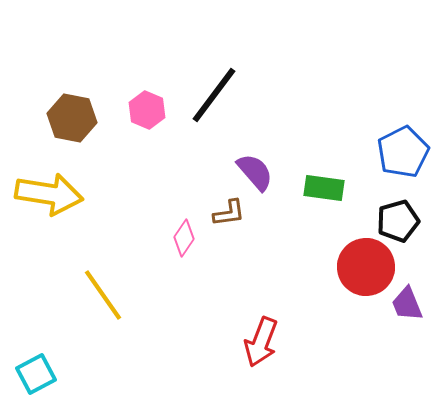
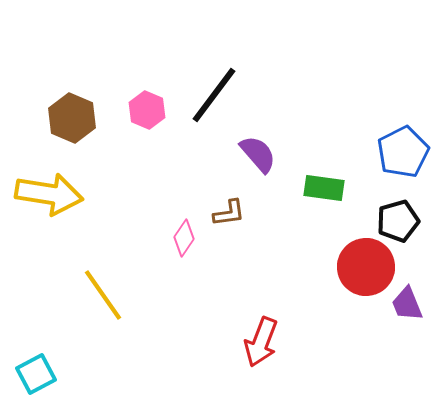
brown hexagon: rotated 12 degrees clockwise
purple semicircle: moved 3 px right, 18 px up
